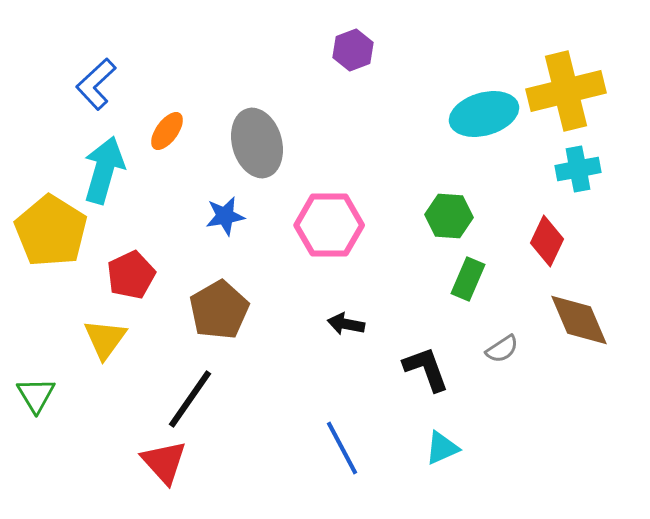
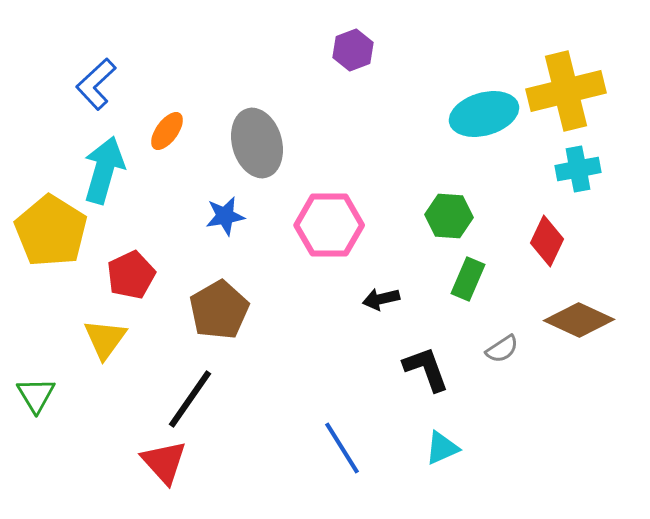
brown diamond: rotated 42 degrees counterclockwise
black arrow: moved 35 px right, 25 px up; rotated 24 degrees counterclockwise
blue line: rotated 4 degrees counterclockwise
